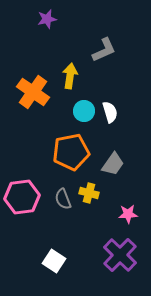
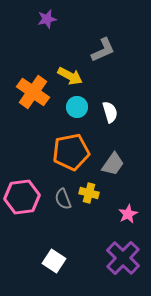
gray L-shape: moved 1 px left
yellow arrow: rotated 110 degrees clockwise
cyan circle: moved 7 px left, 4 px up
pink star: rotated 24 degrees counterclockwise
purple cross: moved 3 px right, 3 px down
